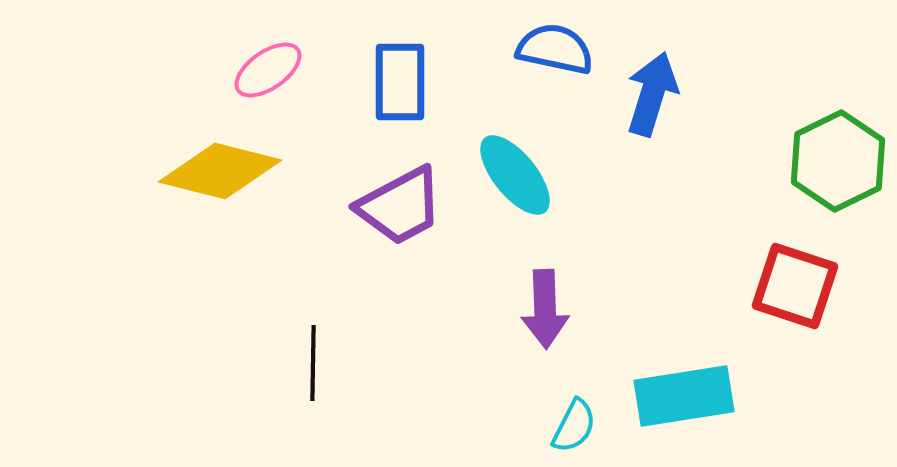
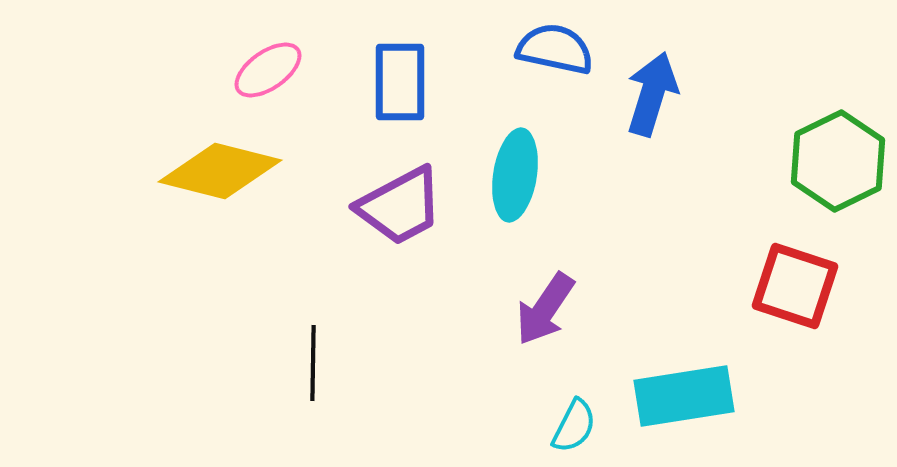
cyan ellipse: rotated 48 degrees clockwise
purple arrow: rotated 36 degrees clockwise
